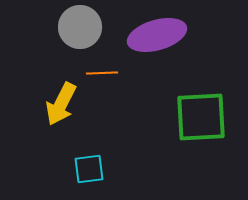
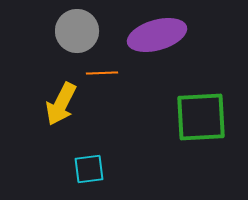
gray circle: moved 3 px left, 4 px down
